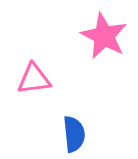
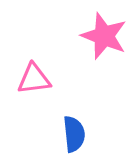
pink star: rotated 6 degrees counterclockwise
